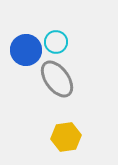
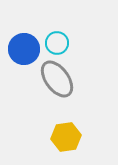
cyan circle: moved 1 px right, 1 px down
blue circle: moved 2 px left, 1 px up
